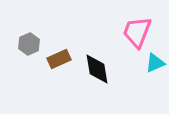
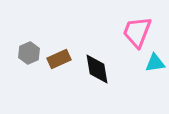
gray hexagon: moved 9 px down
cyan triangle: rotated 15 degrees clockwise
